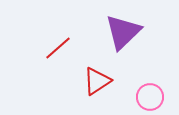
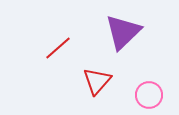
red triangle: rotated 16 degrees counterclockwise
pink circle: moved 1 px left, 2 px up
